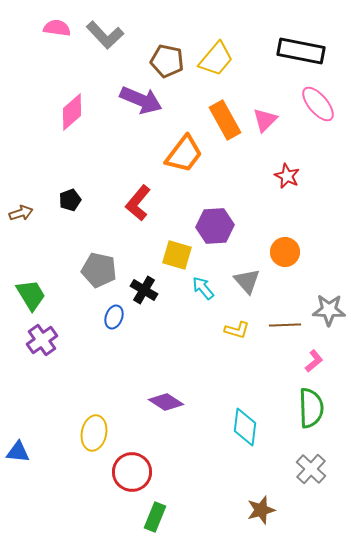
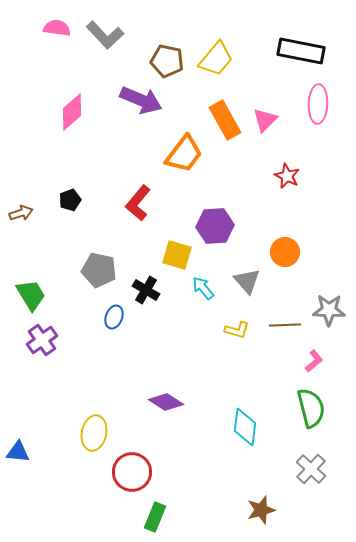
pink ellipse: rotated 42 degrees clockwise
black cross: moved 2 px right
green semicircle: rotated 12 degrees counterclockwise
